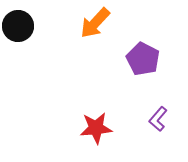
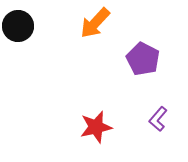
red star: moved 1 px up; rotated 8 degrees counterclockwise
